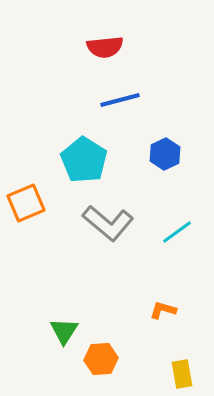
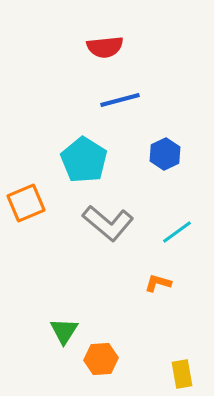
orange L-shape: moved 5 px left, 27 px up
